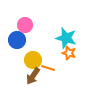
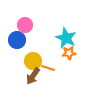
cyan star: rotated 10 degrees clockwise
orange star: rotated 24 degrees counterclockwise
yellow circle: moved 1 px down
